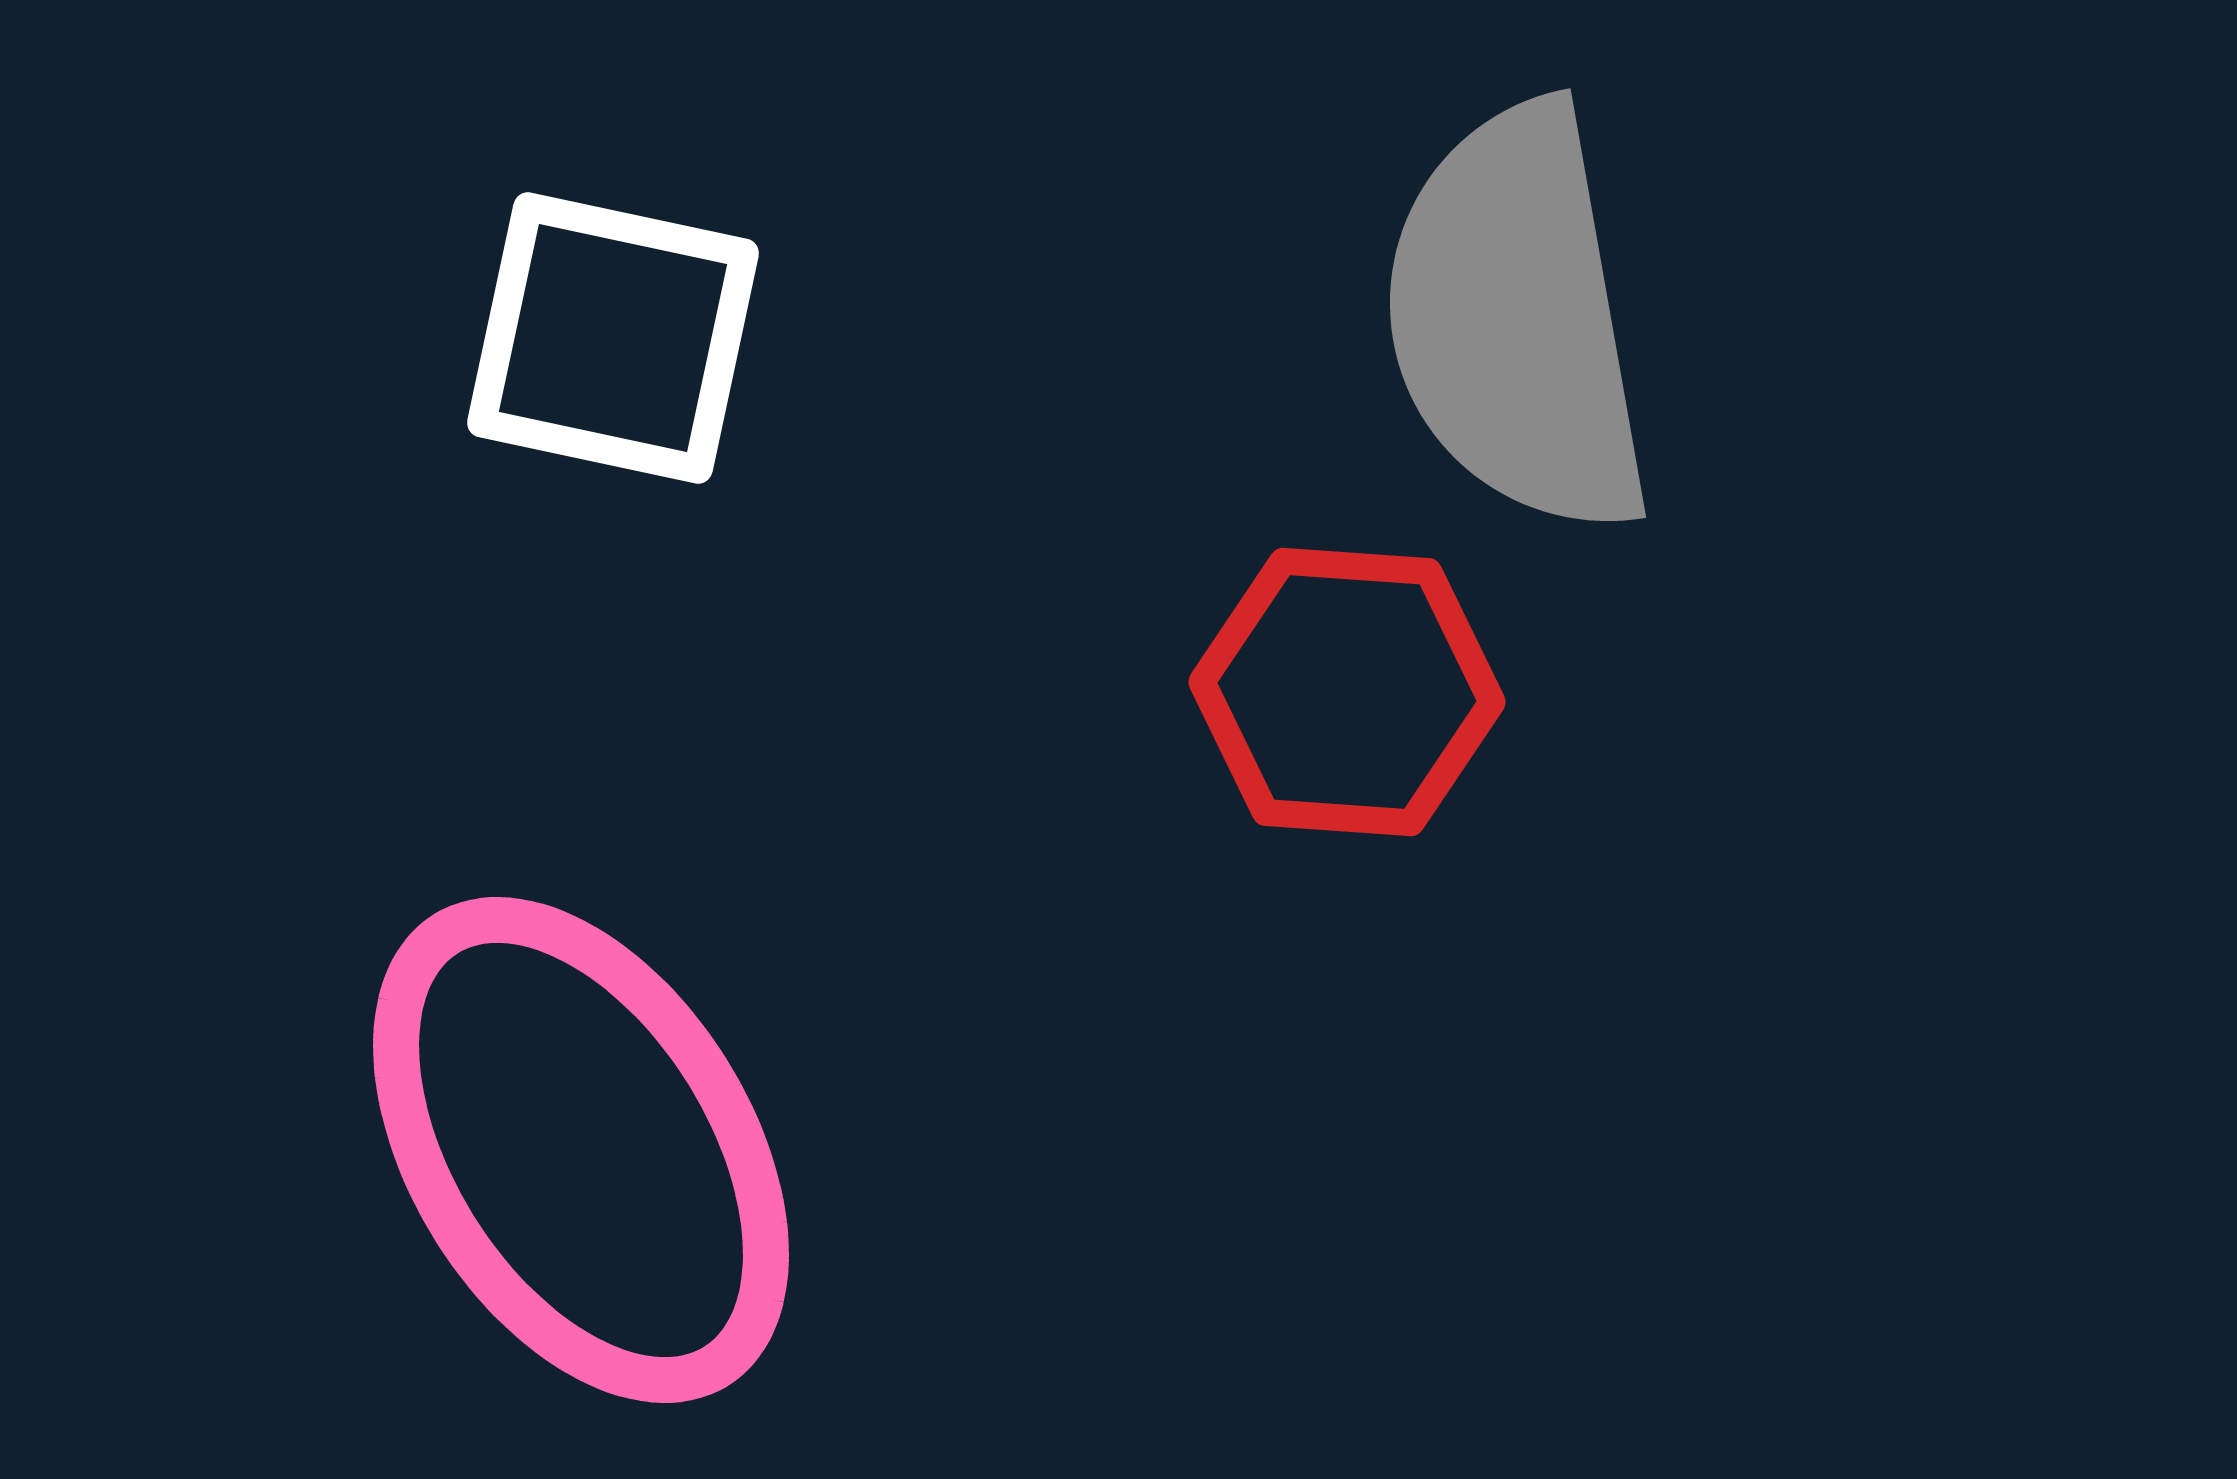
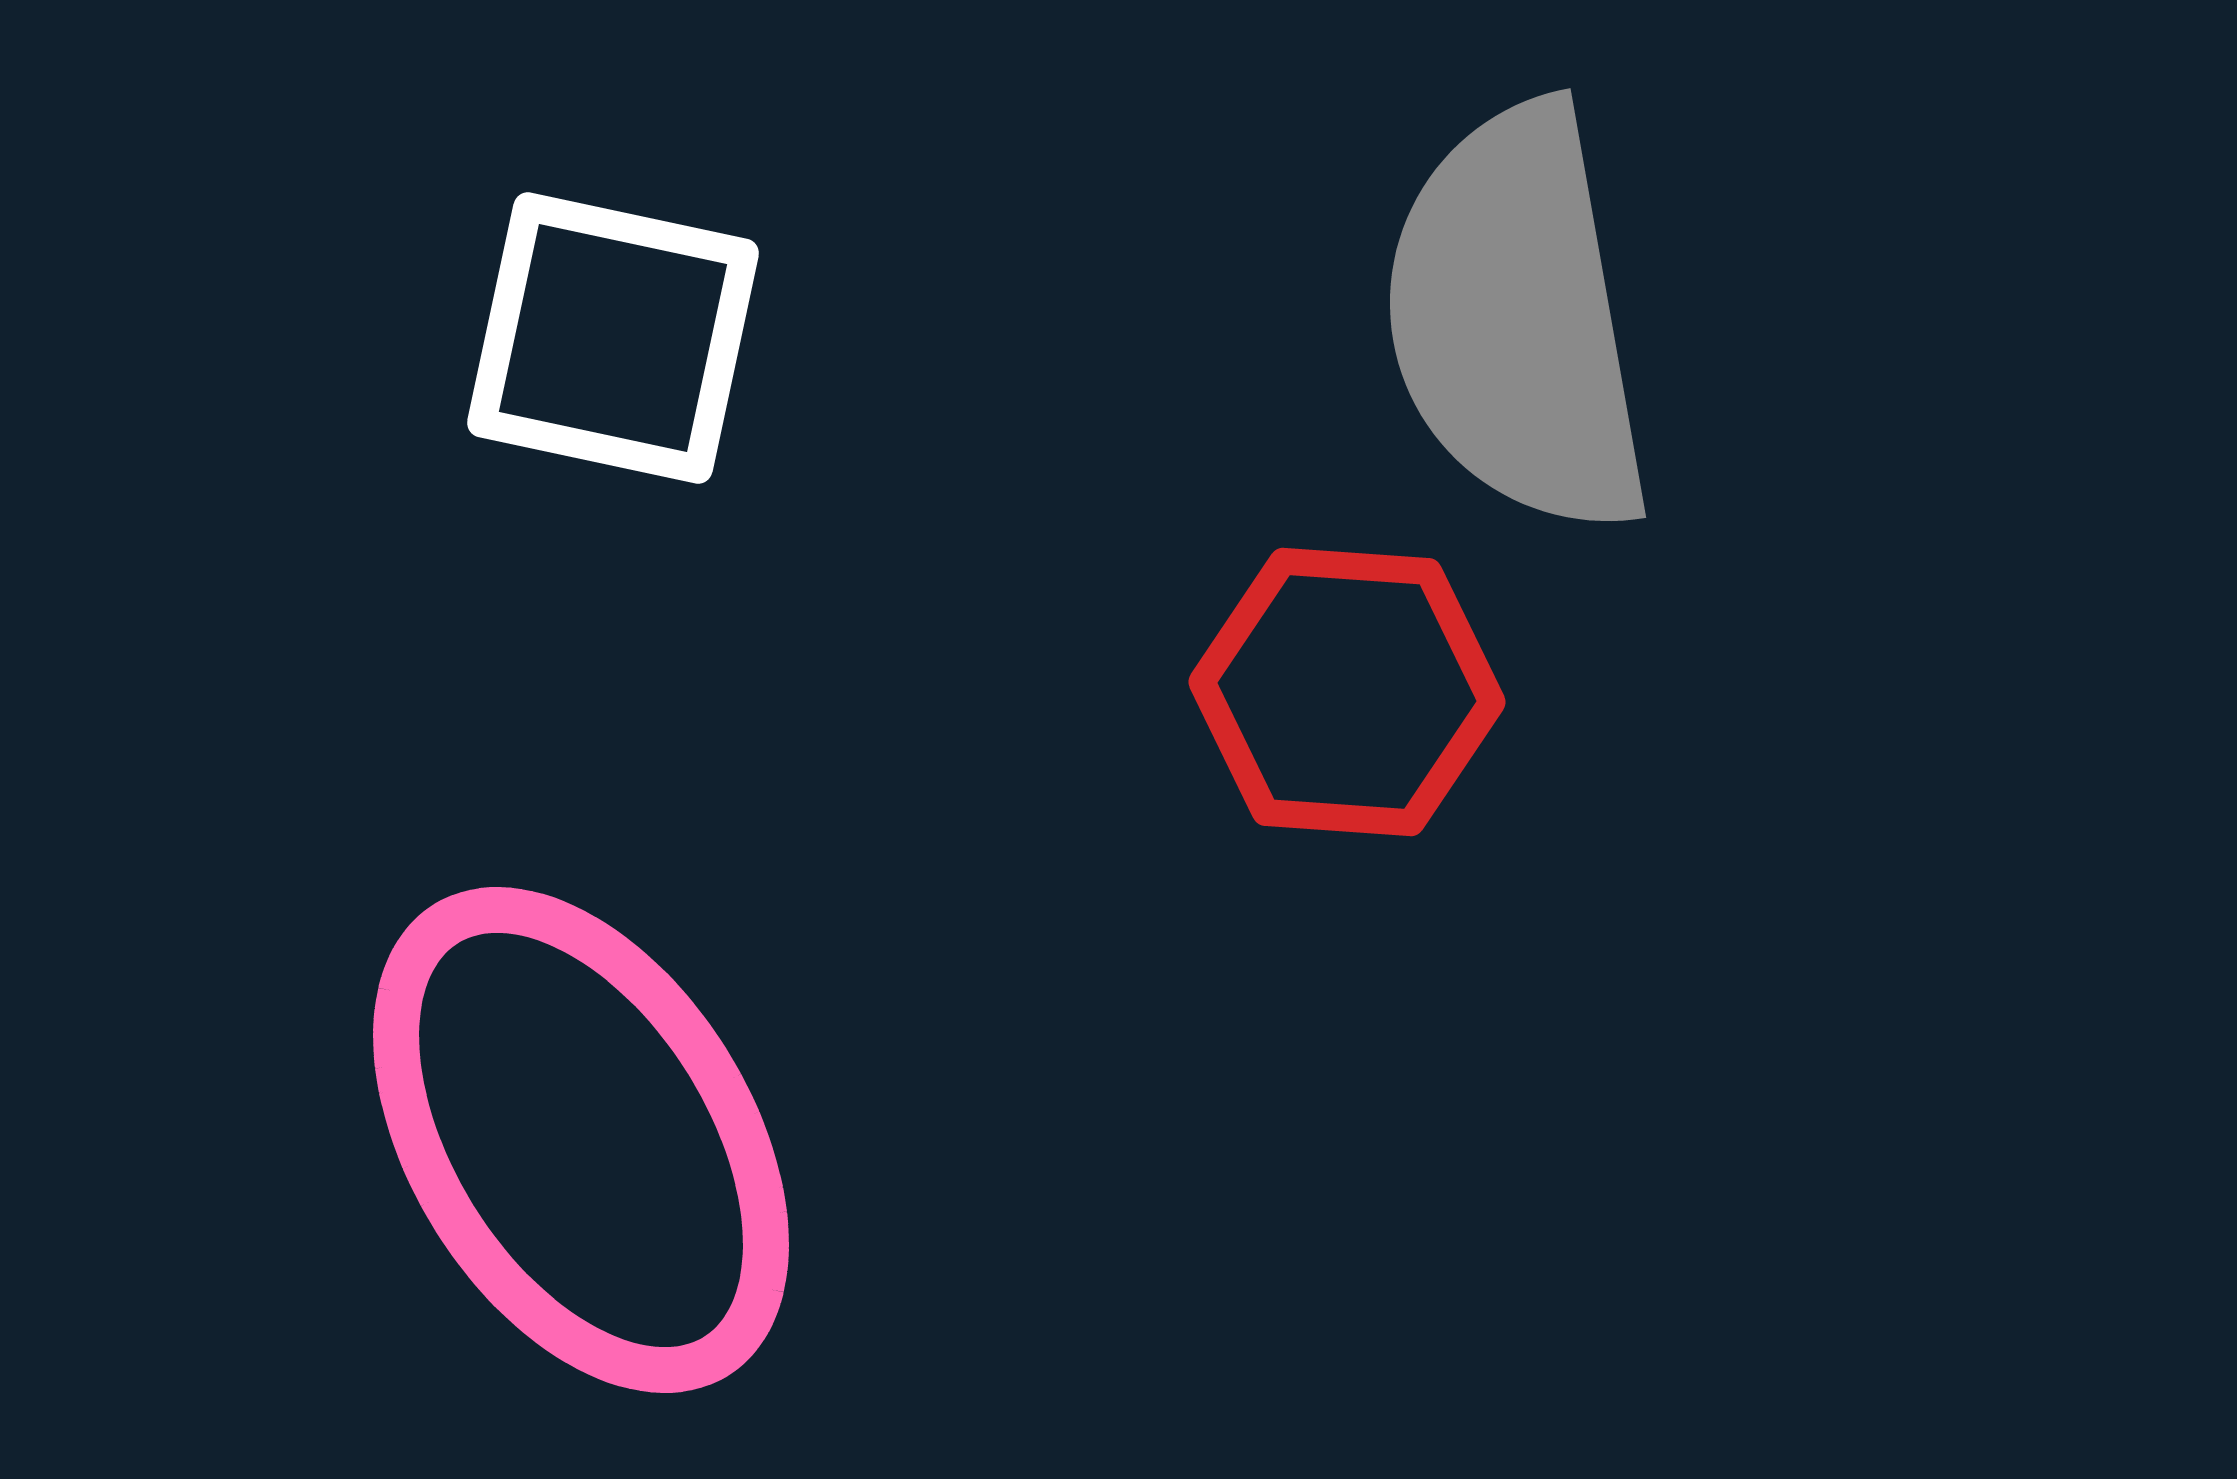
pink ellipse: moved 10 px up
